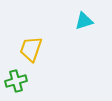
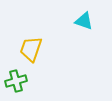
cyan triangle: rotated 36 degrees clockwise
